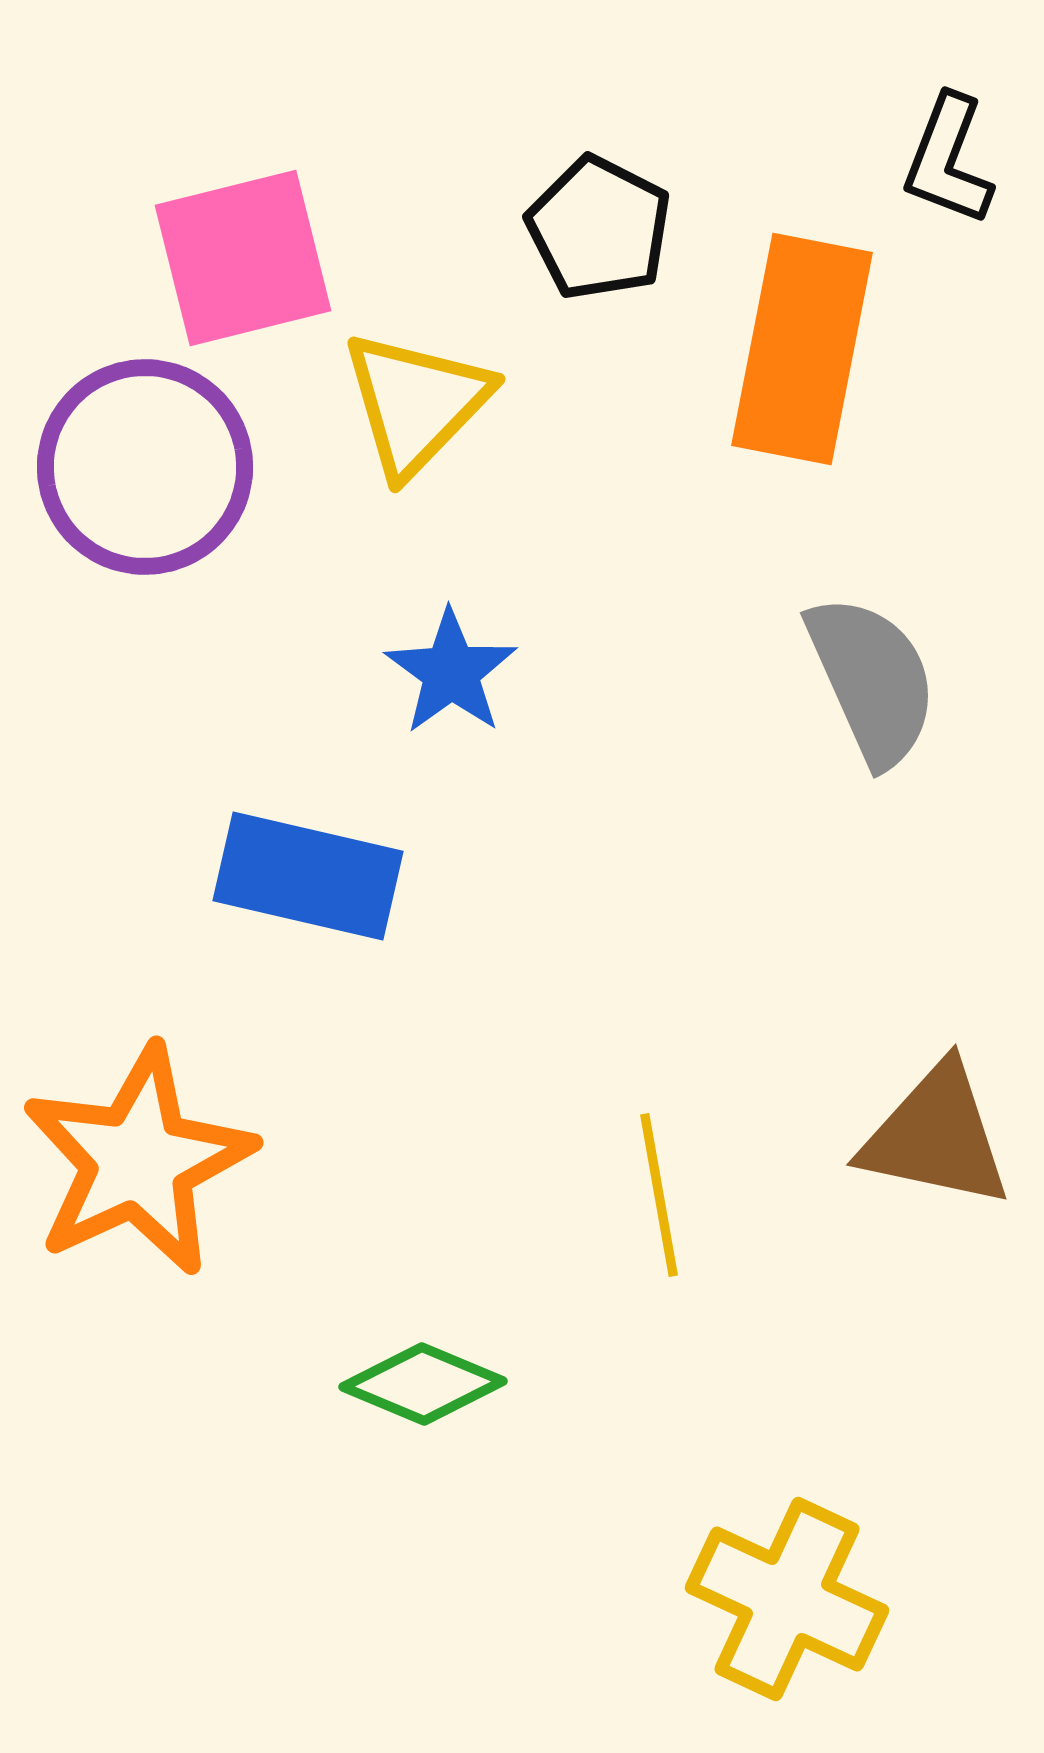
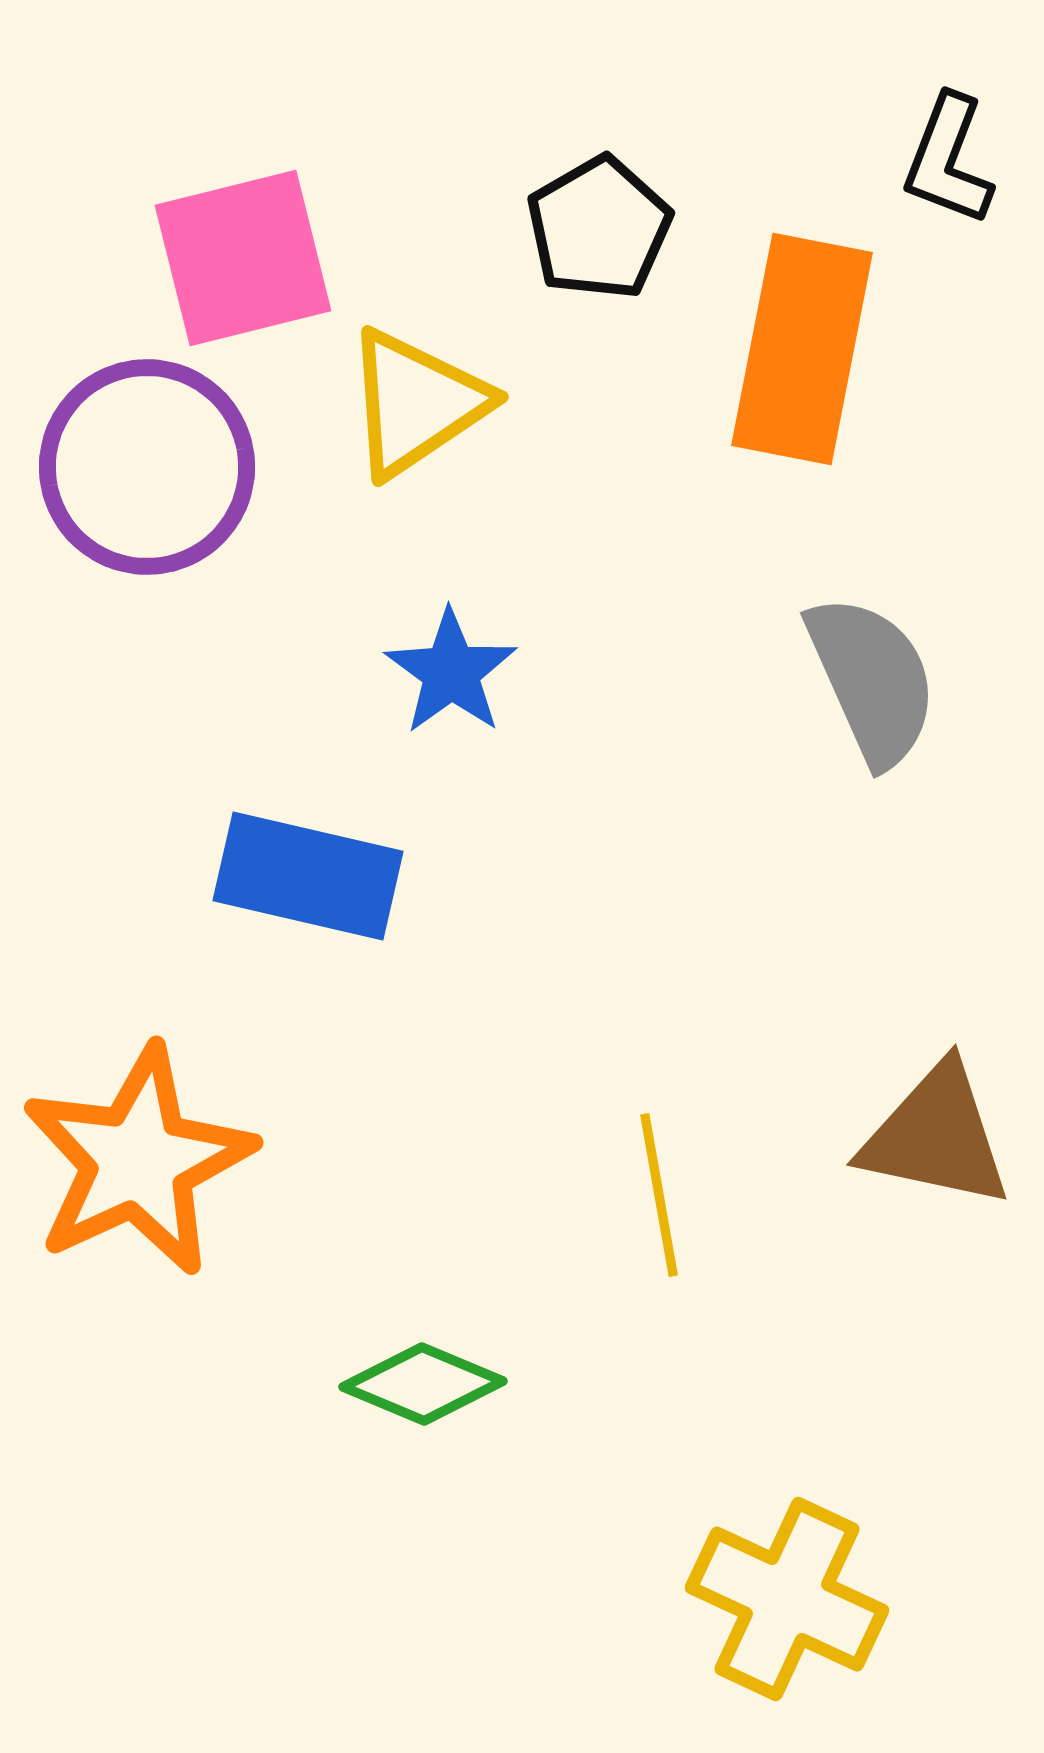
black pentagon: rotated 15 degrees clockwise
yellow triangle: rotated 12 degrees clockwise
purple circle: moved 2 px right
